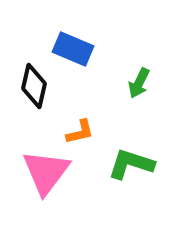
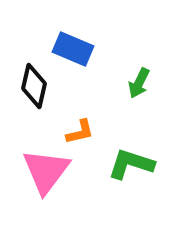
pink triangle: moved 1 px up
